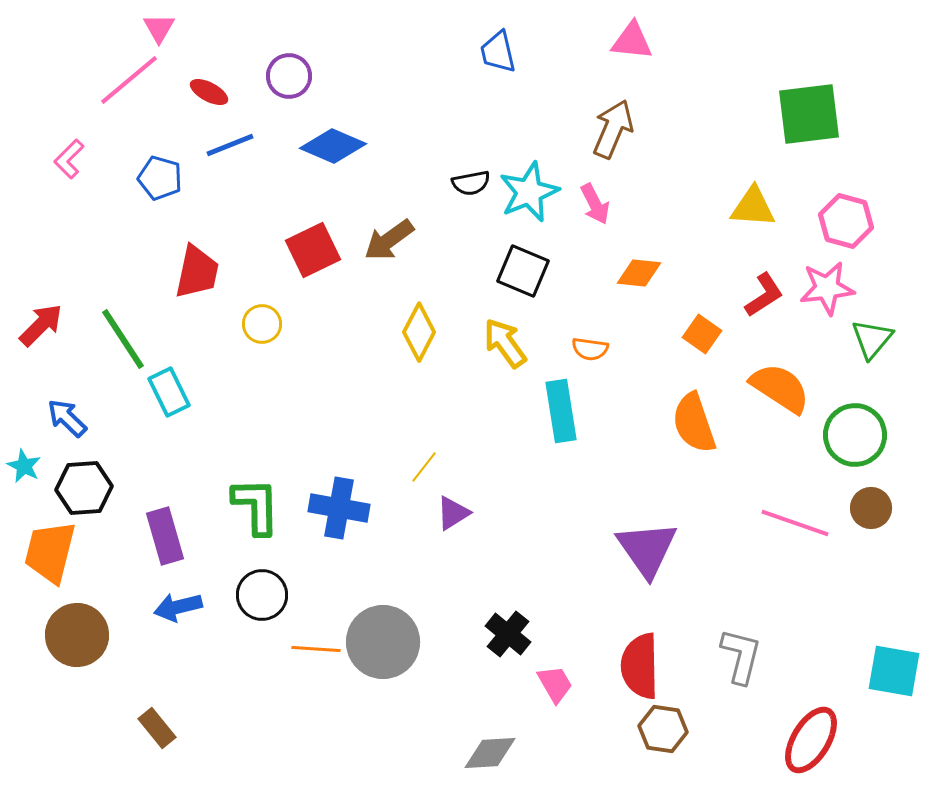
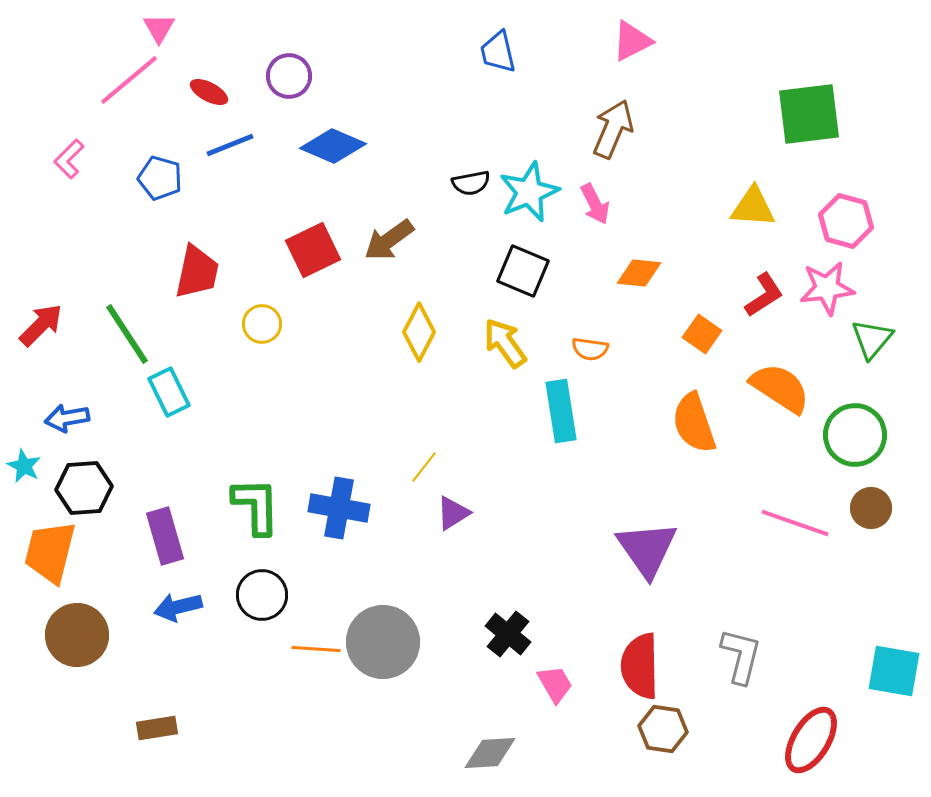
pink triangle at (632, 41): rotated 33 degrees counterclockwise
green line at (123, 339): moved 4 px right, 5 px up
blue arrow at (67, 418): rotated 54 degrees counterclockwise
brown rectangle at (157, 728): rotated 60 degrees counterclockwise
